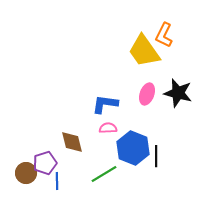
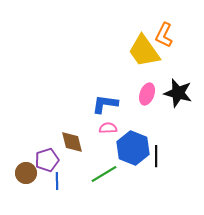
purple pentagon: moved 2 px right, 3 px up
